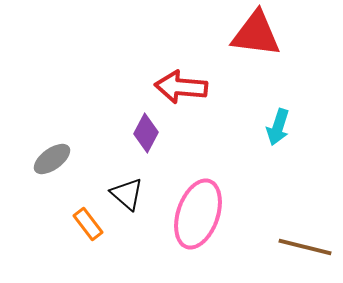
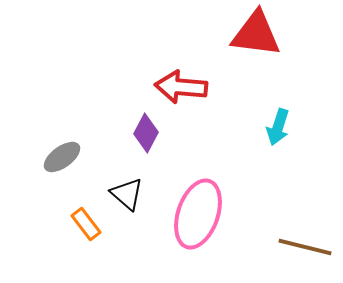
gray ellipse: moved 10 px right, 2 px up
orange rectangle: moved 2 px left
